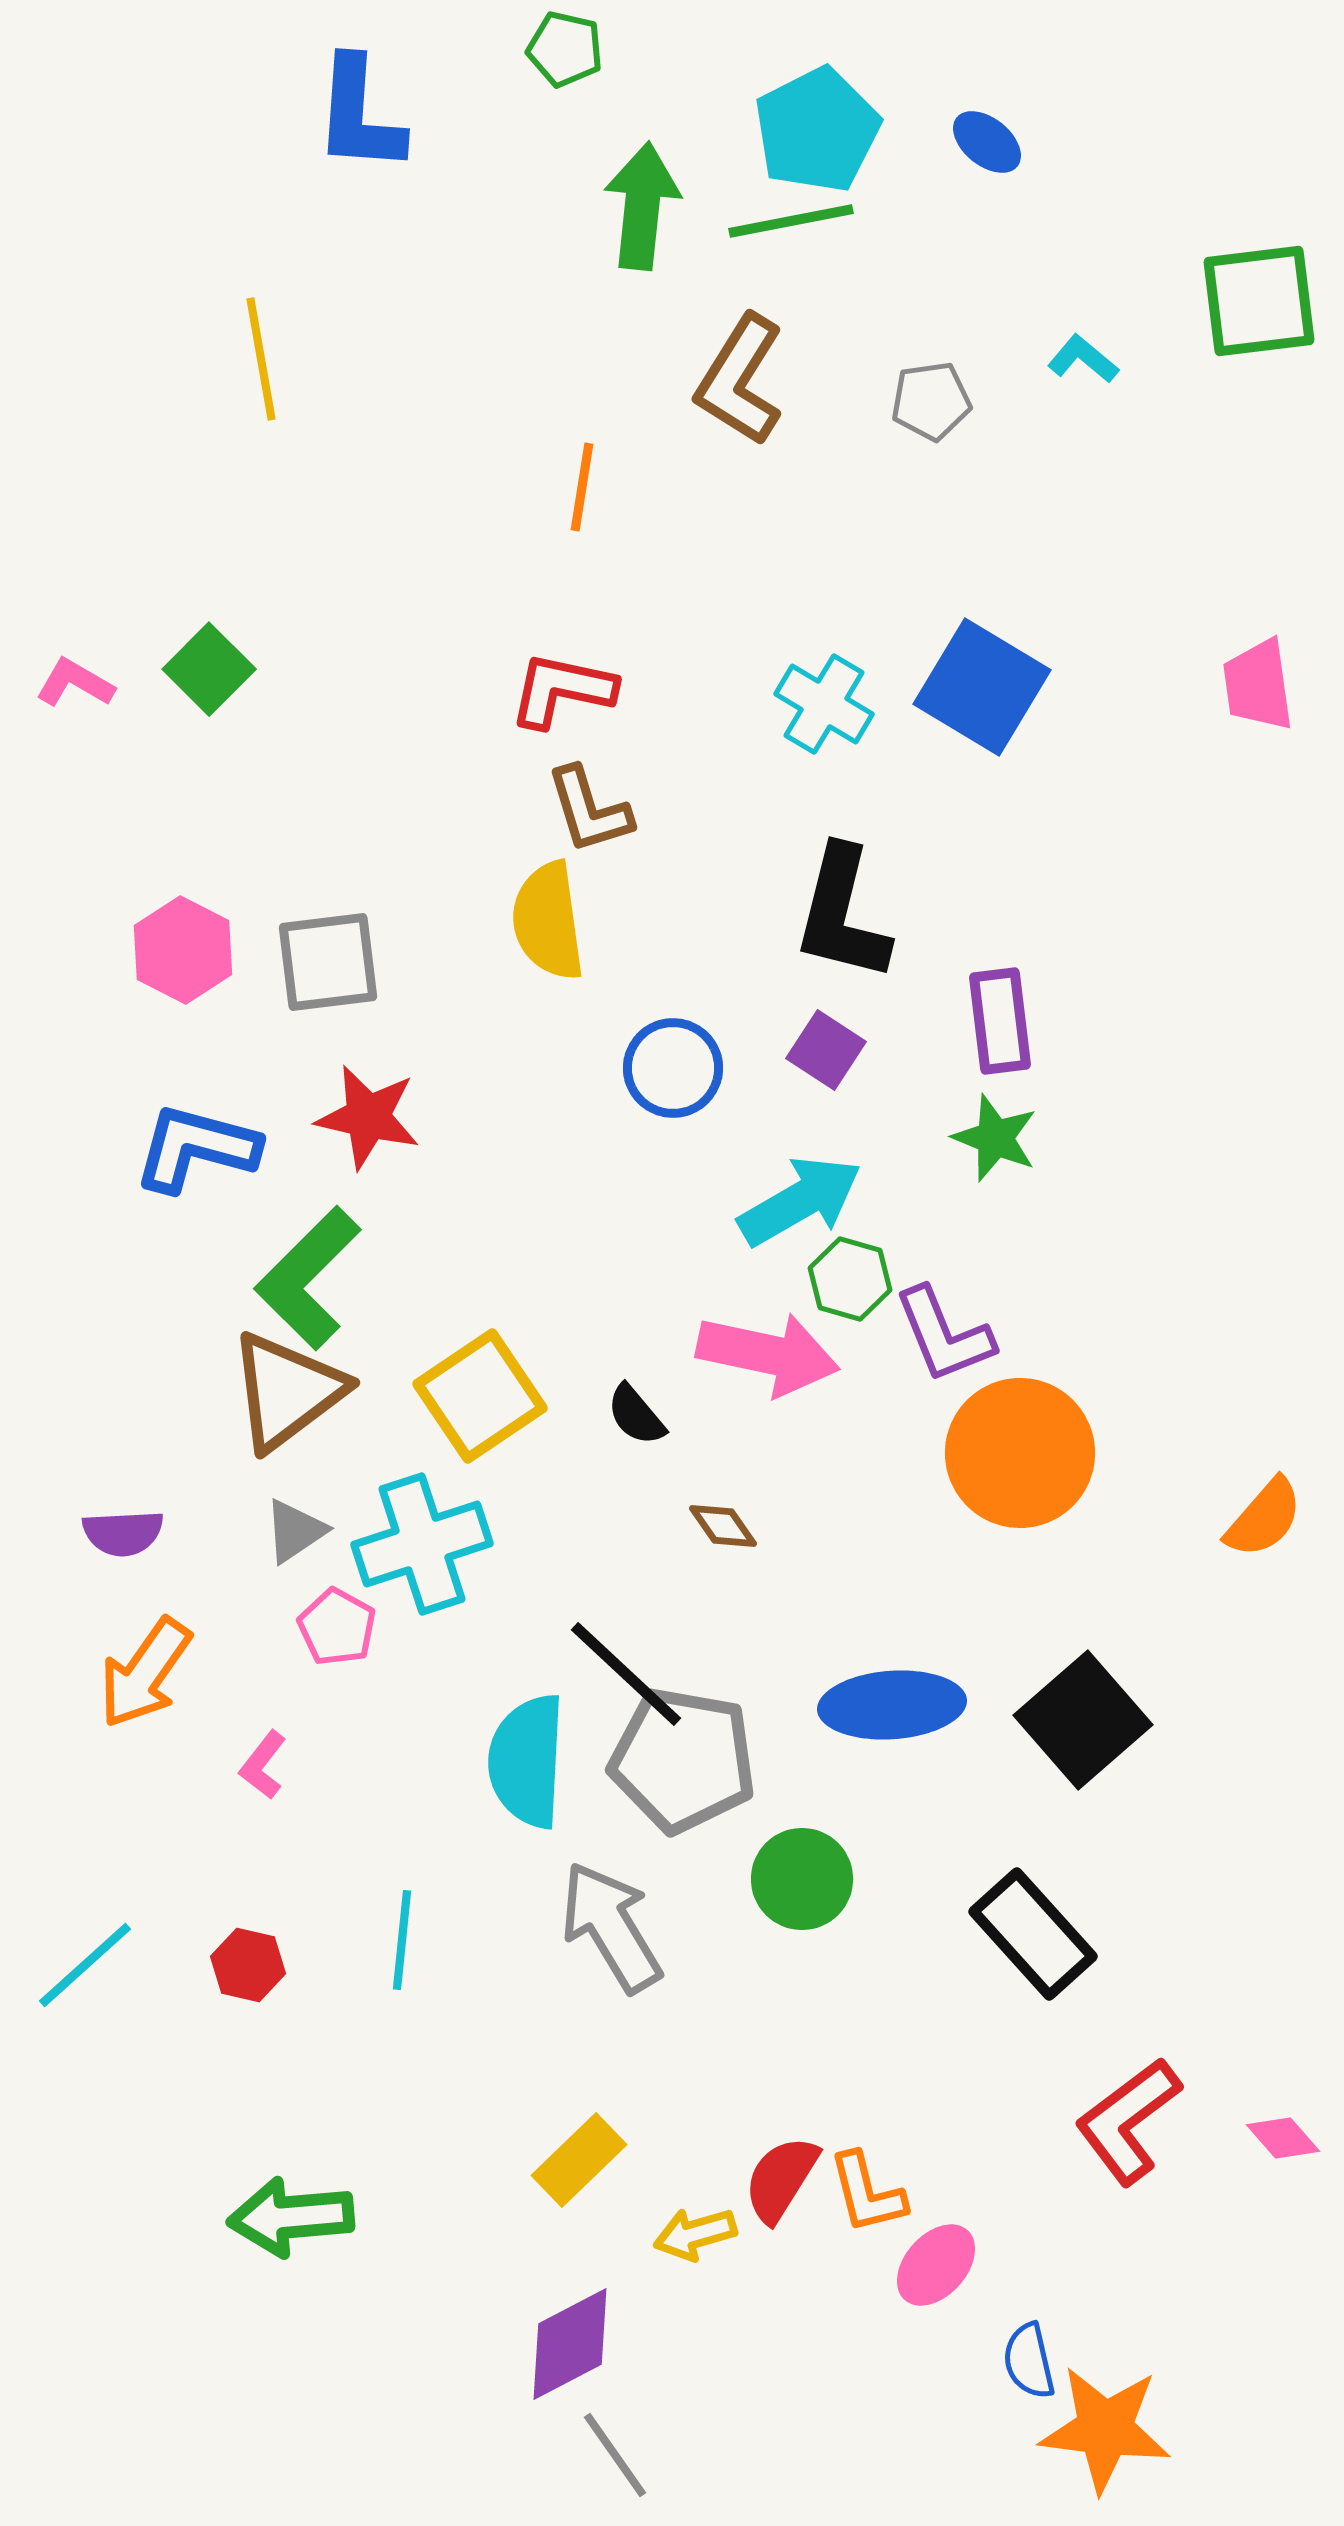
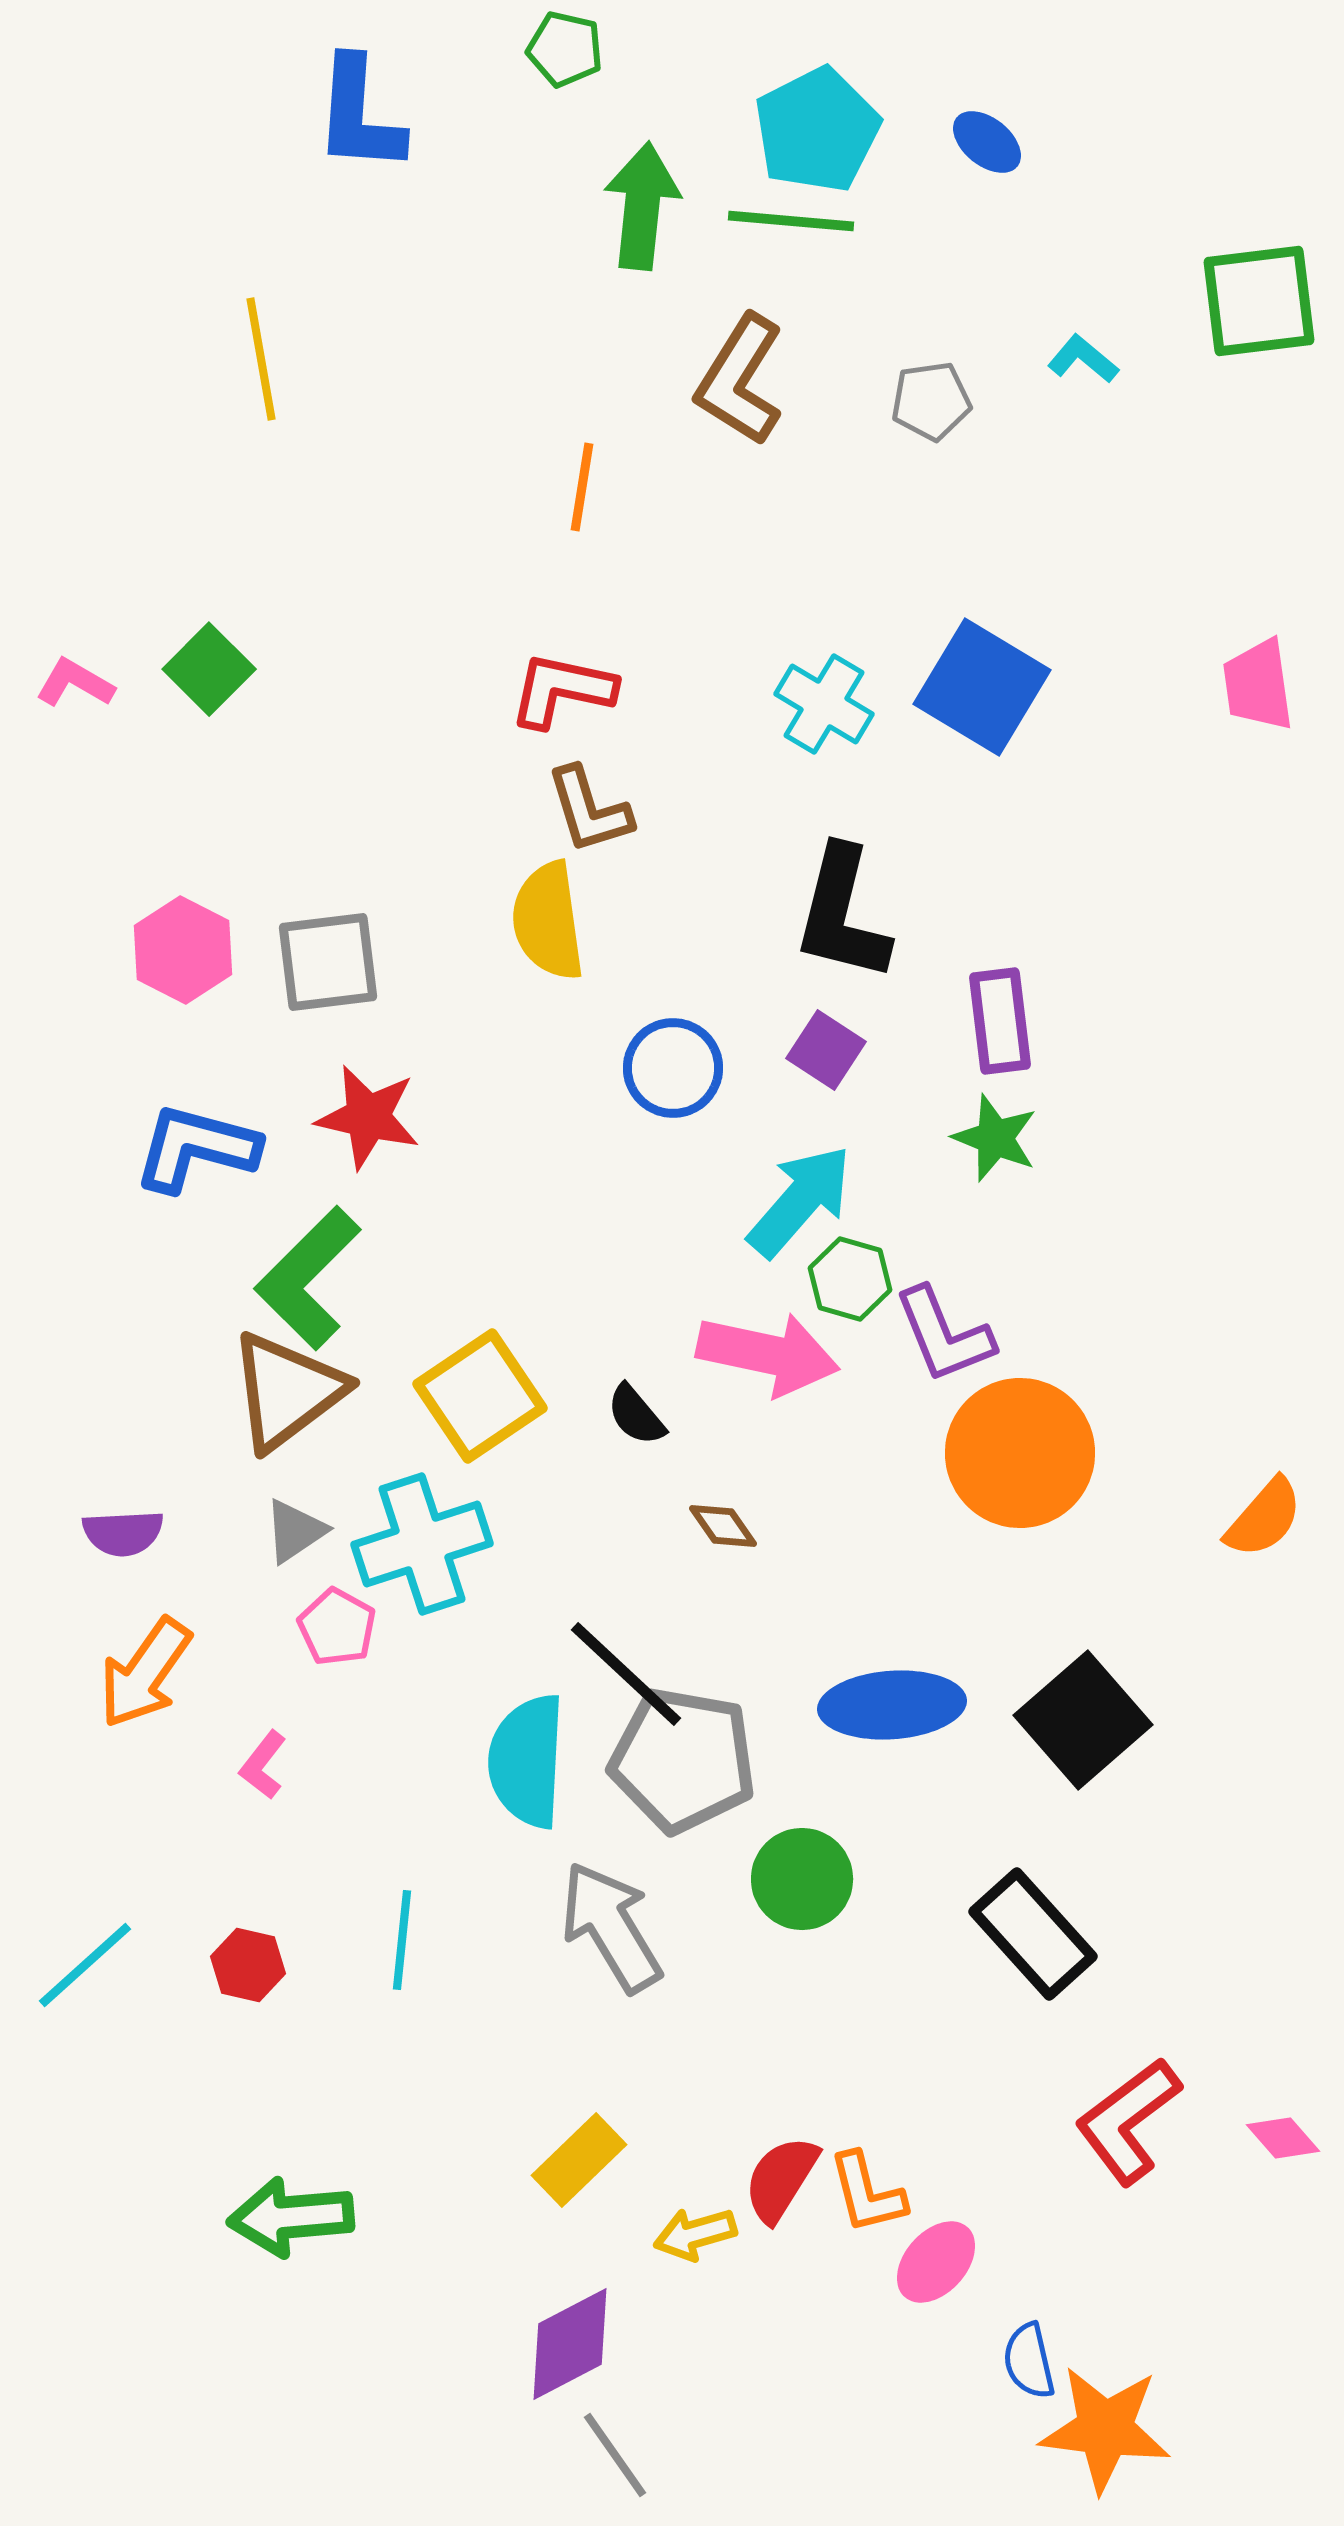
green line at (791, 221): rotated 16 degrees clockwise
cyan arrow at (800, 1201): rotated 19 degrees counterclockwise
pink ellipse at (936, 2265): moved 3 px up
